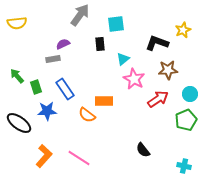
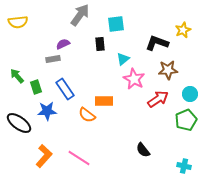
yellow semicircle: moved 1 px right, 1 px up
